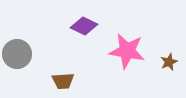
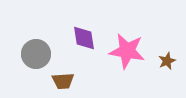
purple diamond: moved 12 px down; rotated 56 degrees clockwise
gray circle: moved 19 px right
brown star: moved 2 px left, 1 px up
